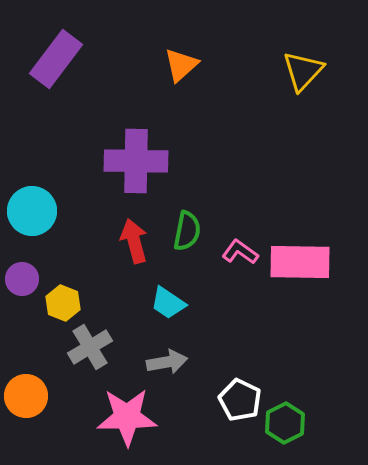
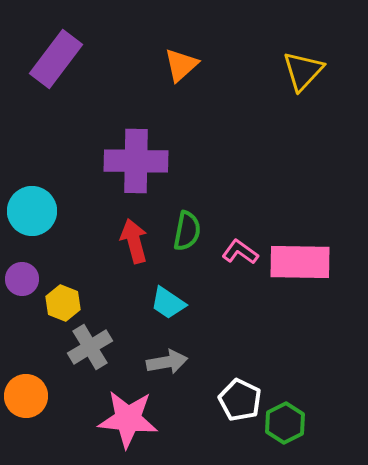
pink star: moved 1 px right, 2 px down; rotated 6 degrees clockwise
